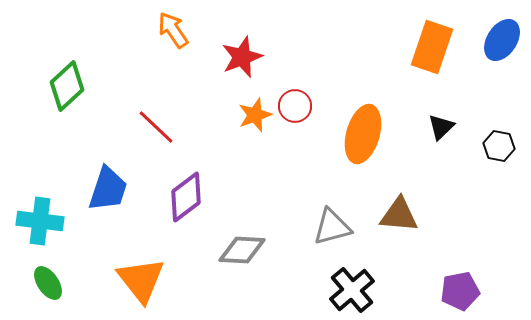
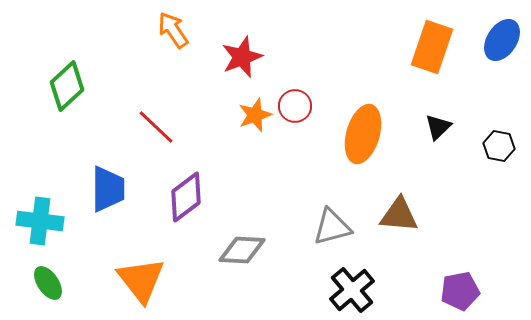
black triangle: moved 3 px left
blue trapezoid: rotated 18 degrees counterclockwise
